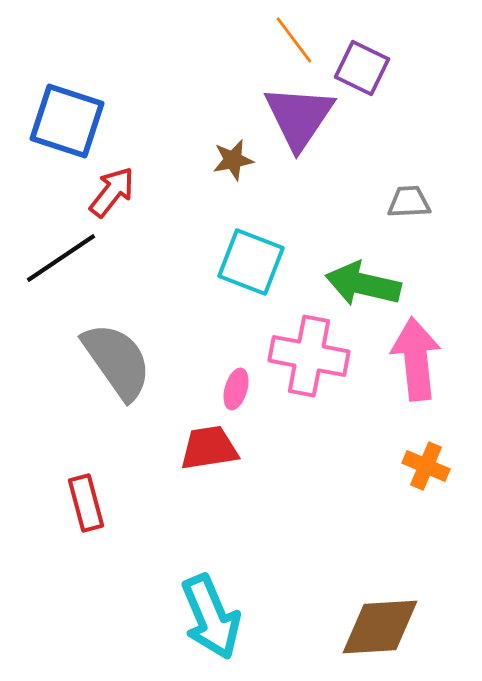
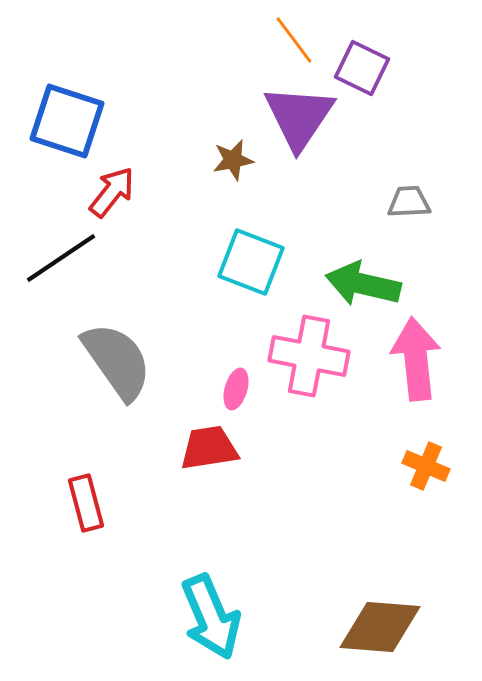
brown diamond: rotated 8 degrees clockwise
